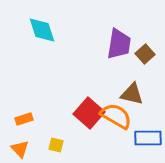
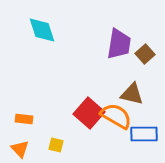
orange rectangle: rotated 24 degrees clockwise
blue rectangle: moved 4 px left, 4 px up
